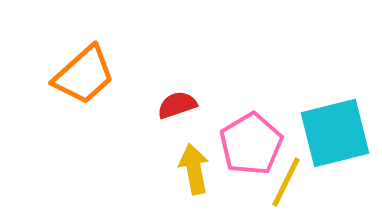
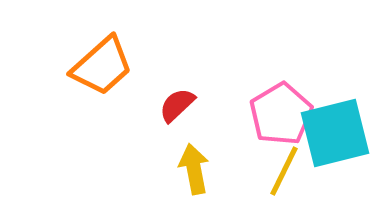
orange trapezoid: moved 18 px right, 9 px up
red semicircle: rotated 24 degrees counterclockwise
pink pentagon: moved 30 px right, 30 px up
yellow line: moved 2 px left, 11 px up
